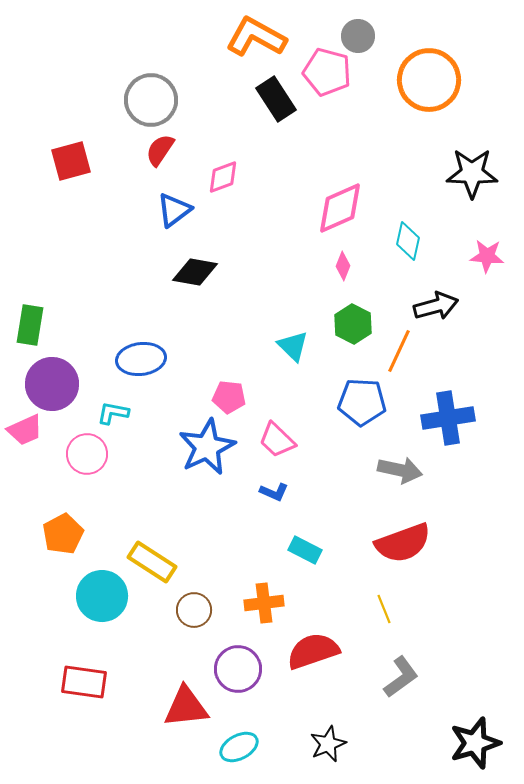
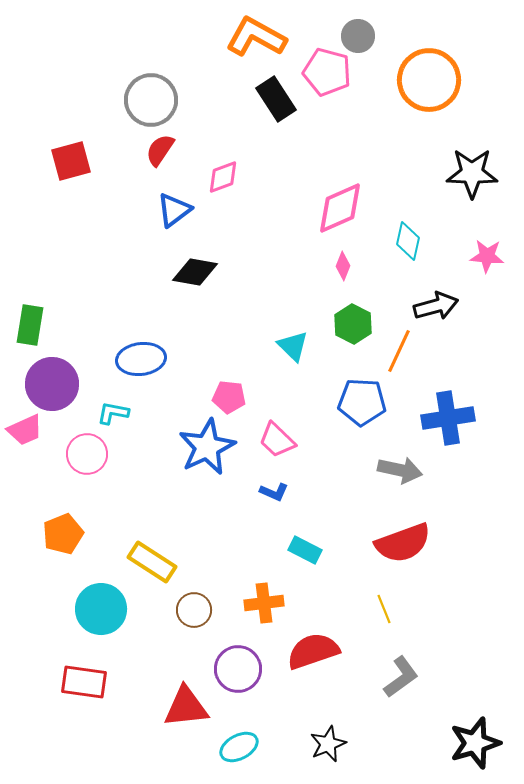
orange pentagon at (63, 534): rotated 6 degrees clockwise
cyan circle at (102, 596): moved 1 px left, 13 px down
